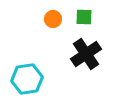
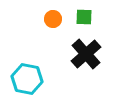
black cross: rotated 8 degrees counterclockwise
cyan hexagon: rotated 20 degrees clockwise
